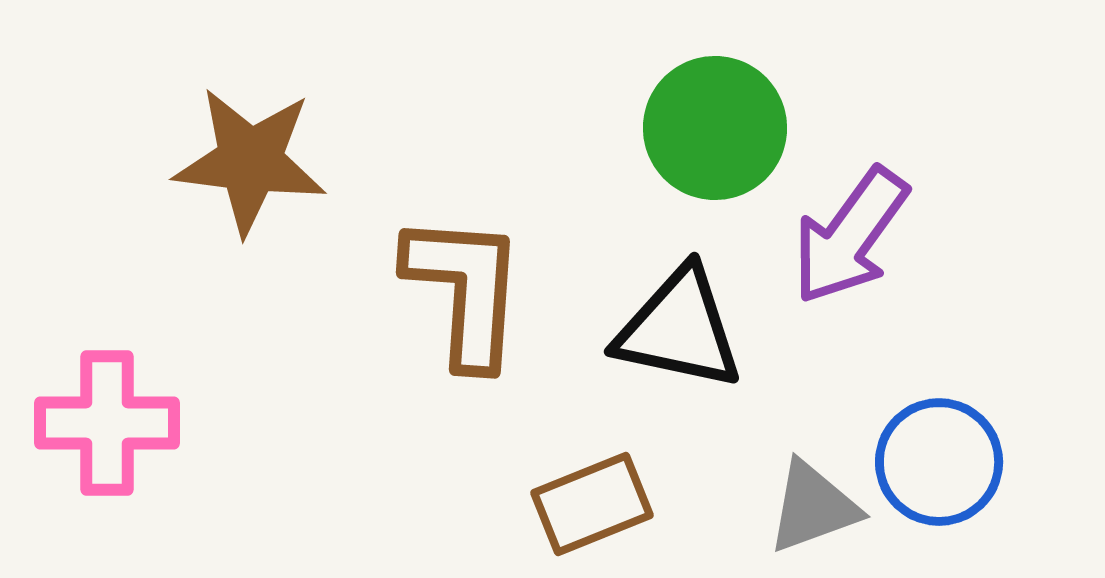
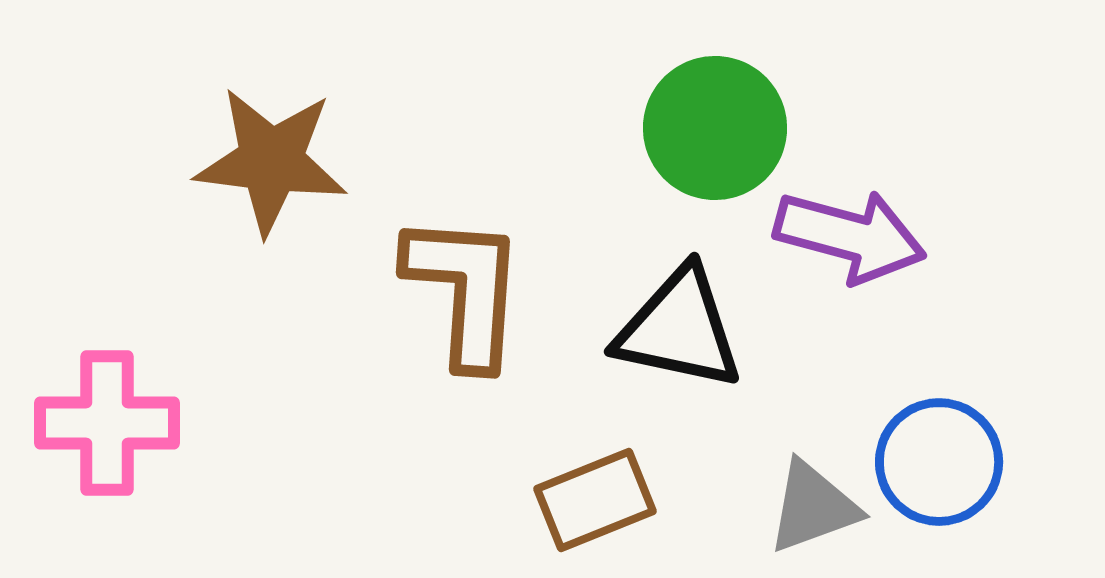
brown star: moved 21 px right
purple arrow: rotated 111 degrees counterclockwise
brown rectangle: moved 3 px right, 4 px up
